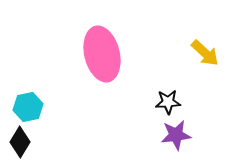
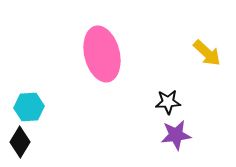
yellow arrow: moved 2 px right
cyan hexagon: moved 1 px right; rotated 8 degrees clockwise
